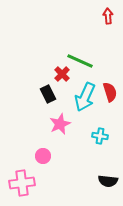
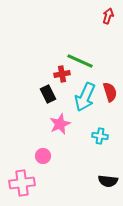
red arrow: rotated 21 degrees clockwise
red cross: rotated 35 degrees clockwise
